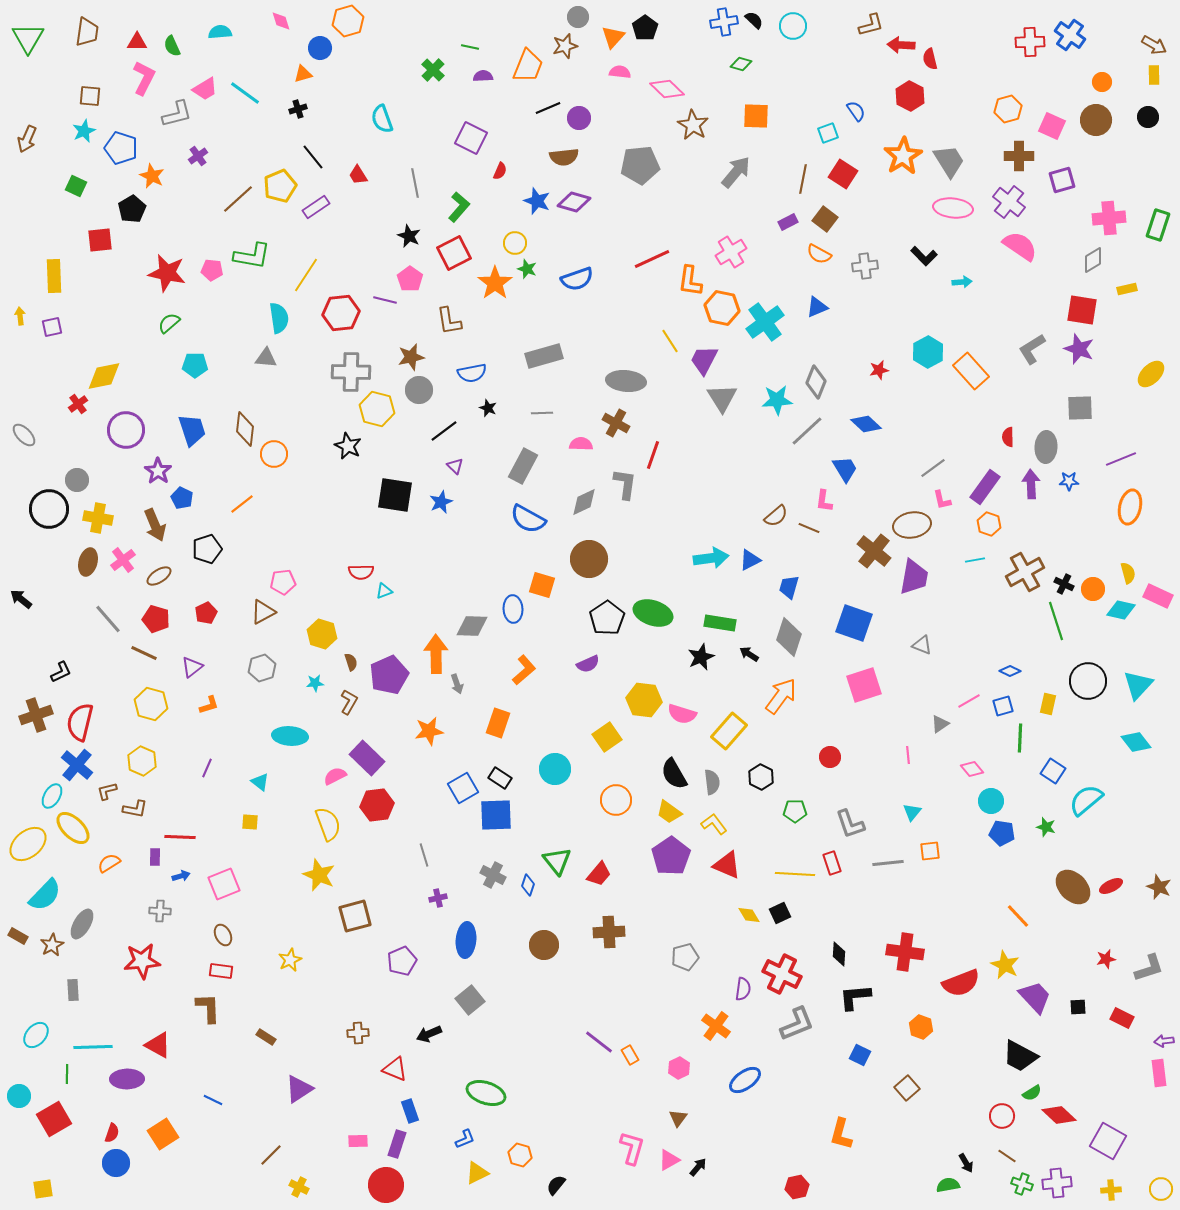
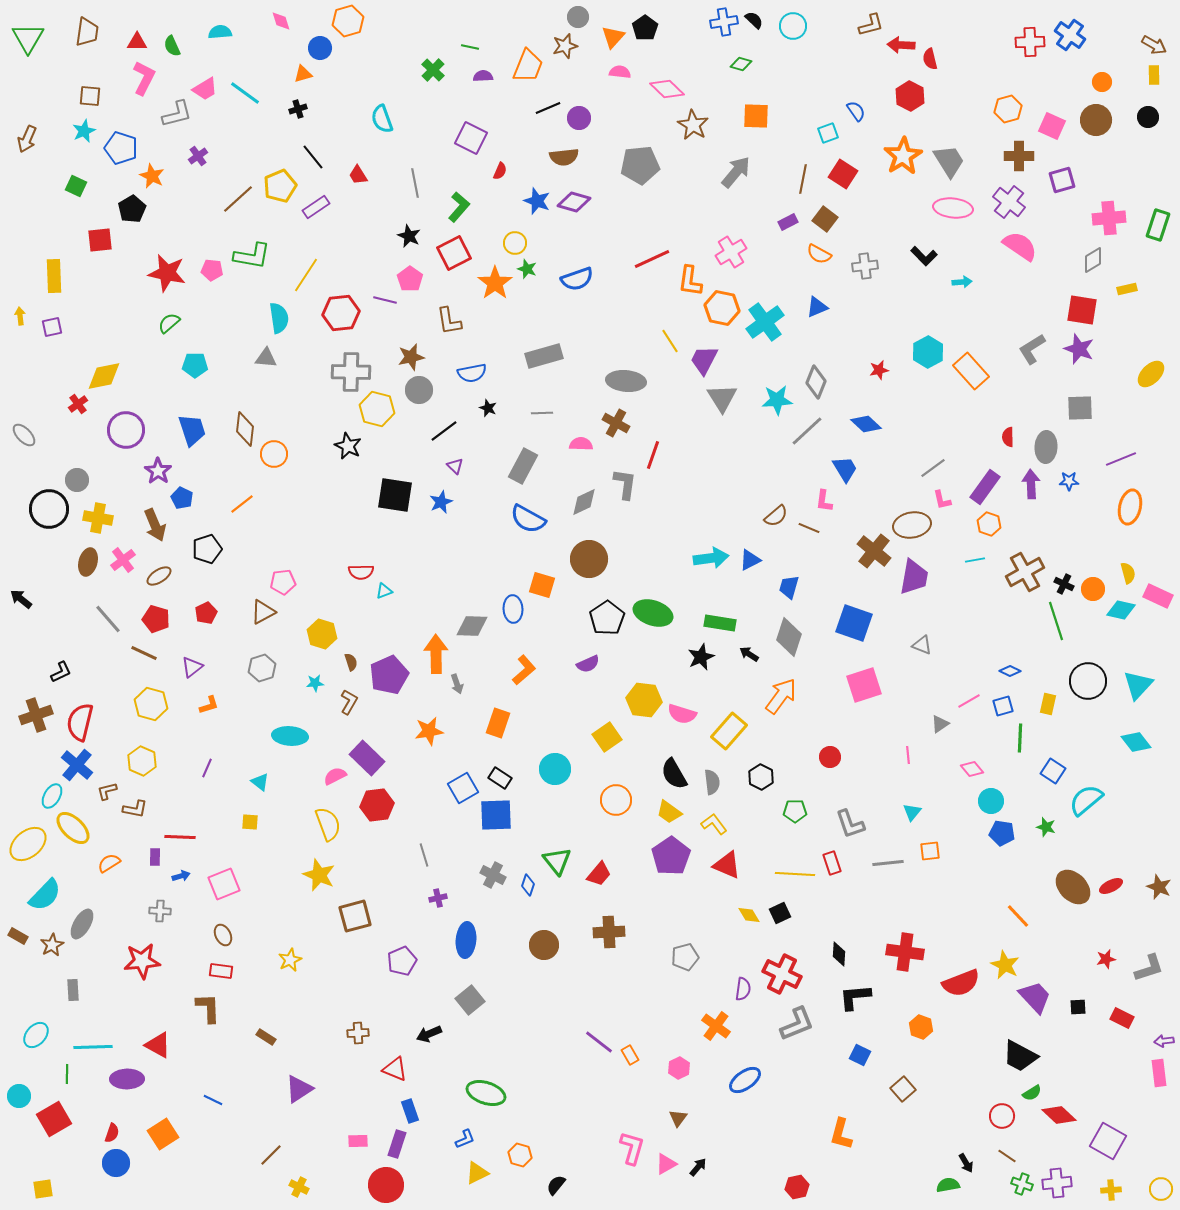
brown square at (907, 1088): moved 4 px left, 1 px down
pink triangle at (669, 1160): moved 3 px left, 4 px down
